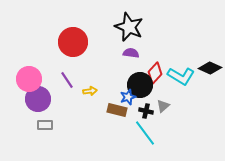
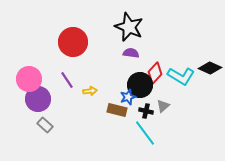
gray rectangle: rotated 42 degrees clockwise
